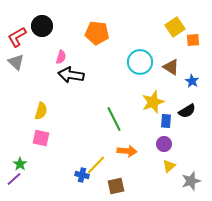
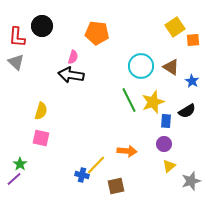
red L-shape: rotated 55 degrees counterclockwise
pink semicircle: moved 12 px right
cyan circle: moved 1 px right, 4 px down
green line: moved 15 px right, 19 px up
